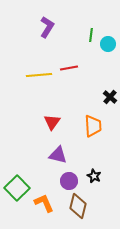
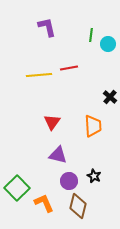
purple L-shape: rotated 45 degrees counterclockwise
